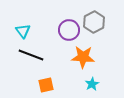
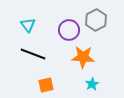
gray hexagon: moved 2 px right, 2 px up
cyan triangle: moved 5 px right, 6 px up
black line: moved 2 px right, 1 px up
